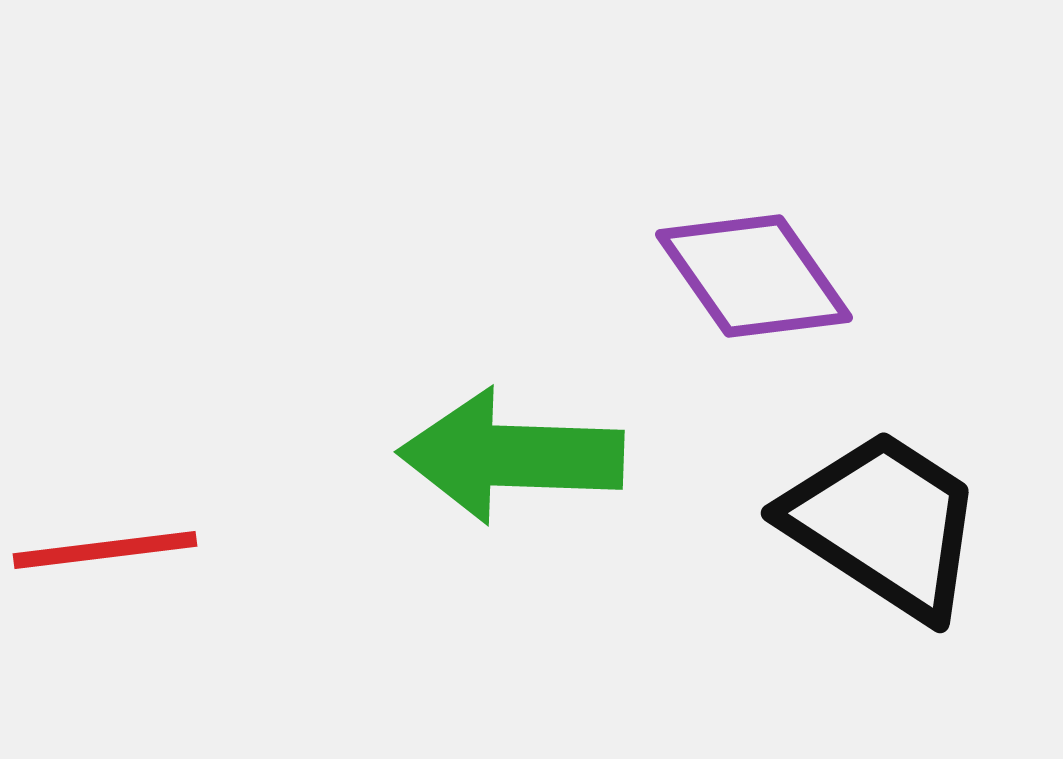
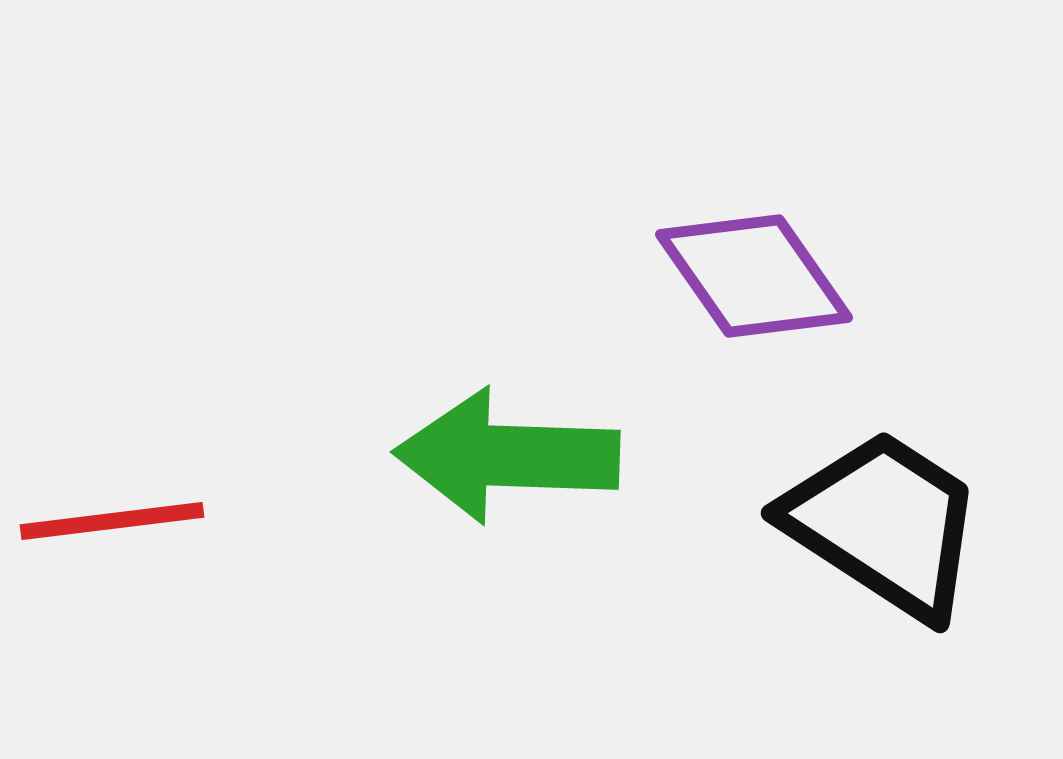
green arrow: moved 4 px left
red line: moved 7 px right, 29 px up
